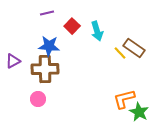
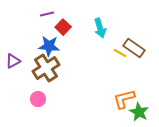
purple line: moved 1 px down
red square: moved 9 px left, 1 px down
cyan arrow: moved 3 px right, 3 px up
yellow line: rotated 16 degrees counterclockwise
brown cross: moved 1 px right, 1 px up; rotated 32 degrees counterclockwise
